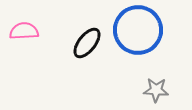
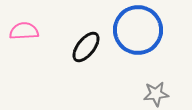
black ellipse: moved 1 px left, 4 px down
gray star: moved 4 px down; rotated 10 degrees counterclockwise
